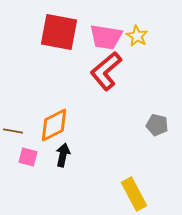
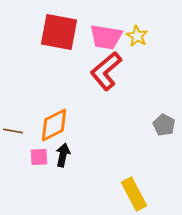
gray pentagon: moved 7 px right; rotated 15 degrees clockwise
pink square: moved 11 px right; rotated 18 degrees counterclockwise
